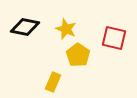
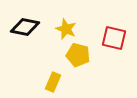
yellow pentagon: rotated 20 degrees counterclockwise
